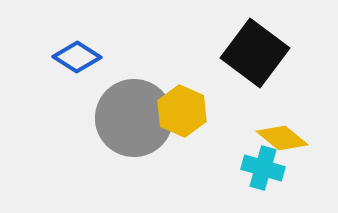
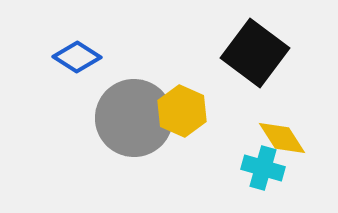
yellow diamond: rotated 18 degrees clockwise
